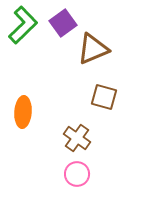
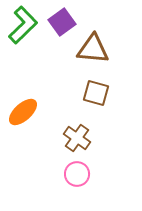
purple square: moved 1 px left, 1 px up
brown triangle: rotated 28 degrees clockwise
brown square: moved 8 px left, 4 px up
orange ellipse: rotated 44 degrees clockwise
